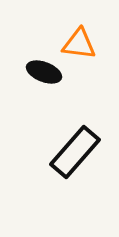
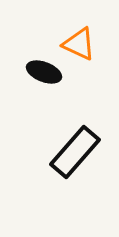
orange triangle: rotated 18 degrees clockwise
